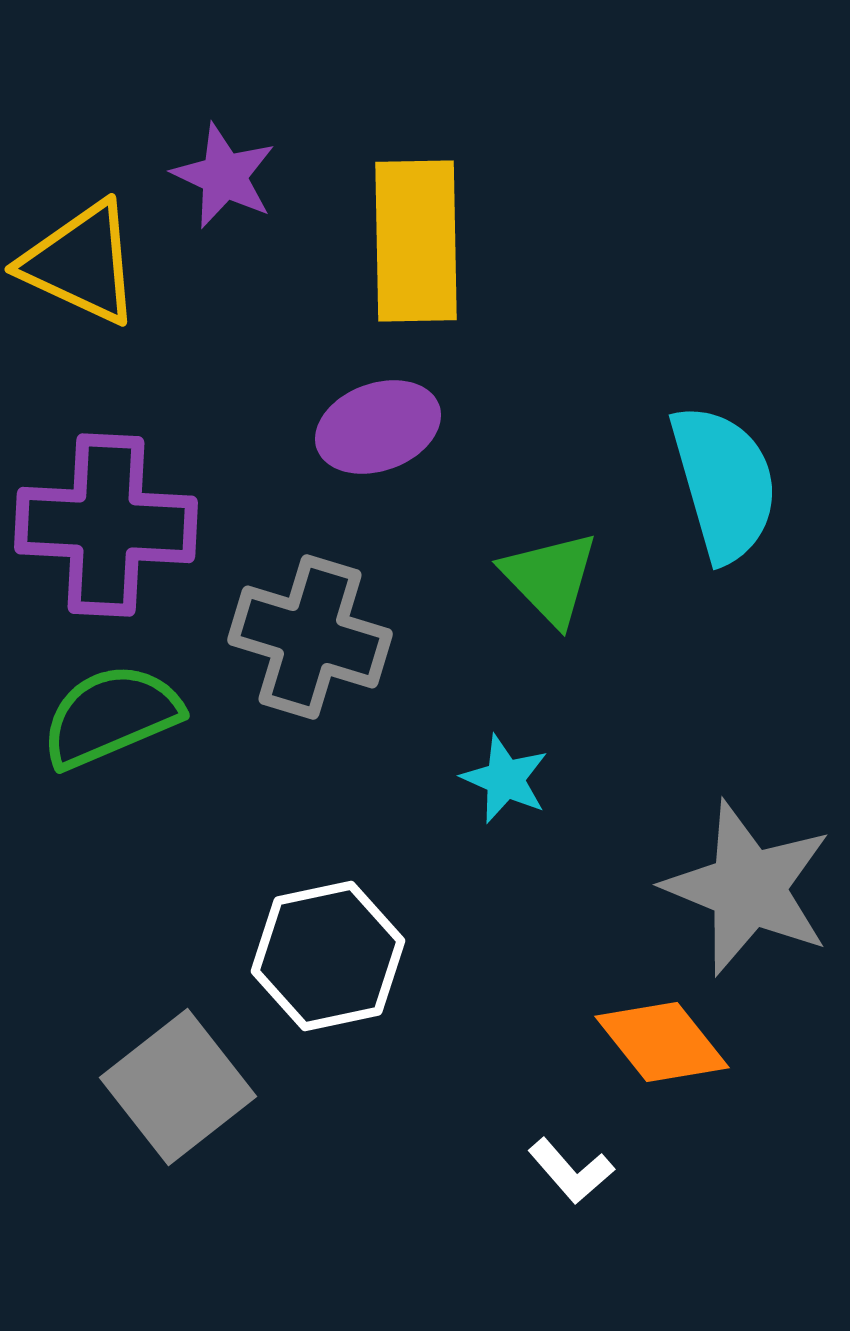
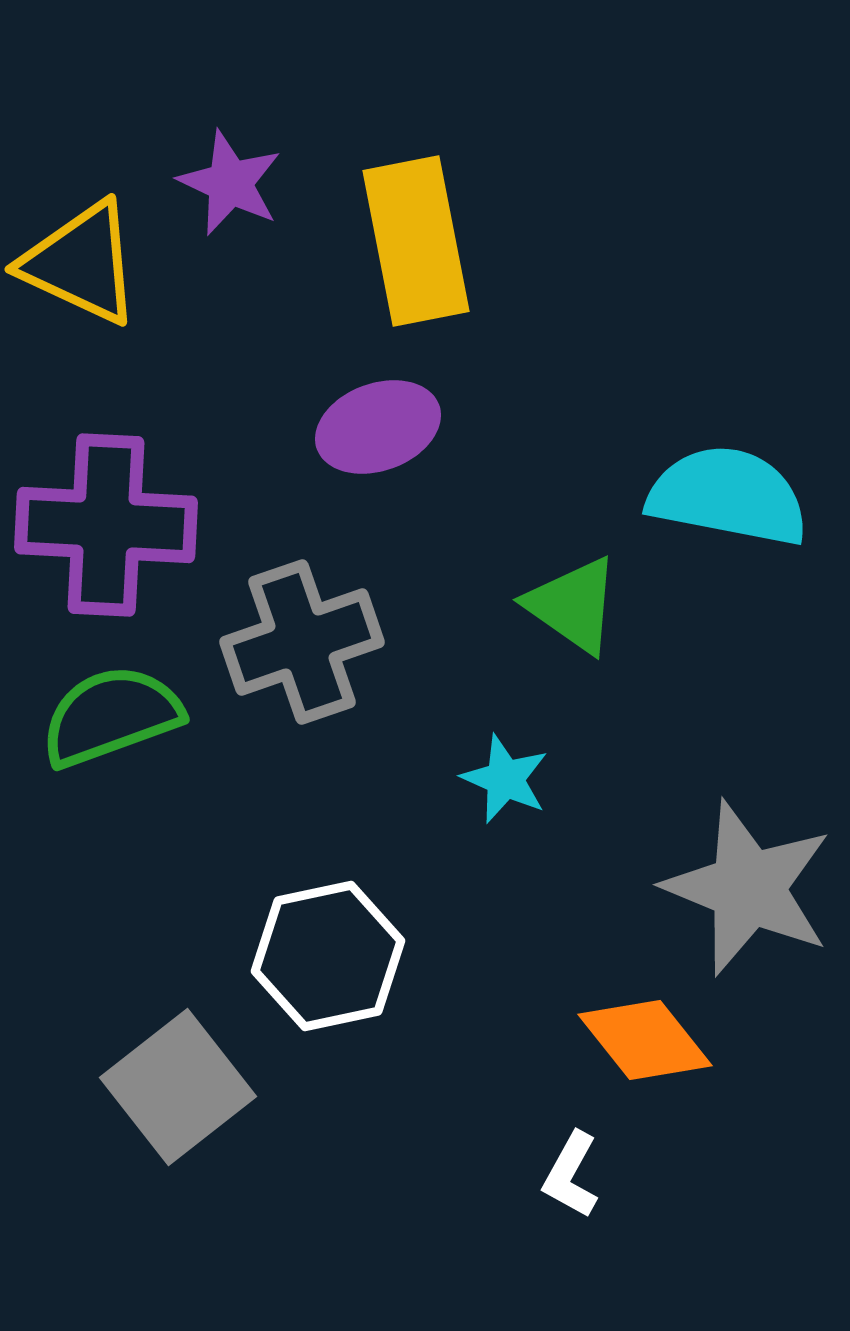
purple star: moved 6 px right, 7 px down
yellow rectangle: rotated 10 degrees counterclockwise
cyan semicircle: moved 4 px right, 13 px down; rotated 63 degrees counterclockwise
green triangle: moved 23 px right, 27 px down; rotated 11 degrees counterclockwise
gray cross: moved 8 px left, 5 px down; rotated 36 degrees counterclockwise
green semicircle: rotated 3 degrees clockwise
orange diamond: moved 17 px left, 2 px up
white L-shape: moved 4 px down; rotated 70 degrees clockwise
